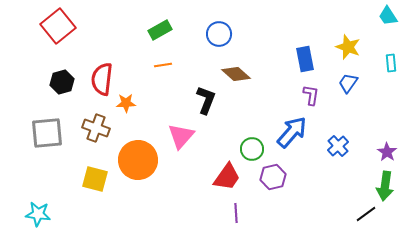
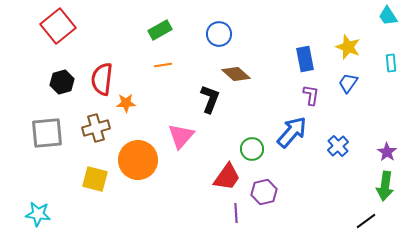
black L-shape: moved 4 px right, 1 px up
brown cross: rotated 36 degrees counterclockwise
purple hexagon: moved 9 px left, 15 px down
black line: moved 7 px down
